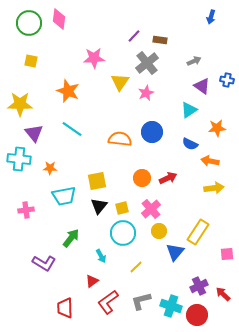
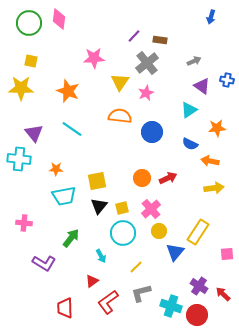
yellow star at (20, 104): moved 1 px right, 16 px up
orange semicircle at (120, 139): moved 23 px up
orange star at (50, 168): moved 6 px right, 1 px down
pink cross at (26, 210): moved 2 px left, 13 px down; rotated 14 degrees clockwise
purple cross at (199, 286): rotated 30 degrees counterclockwise
gray L-shape at (141, 301): moved 8 px up
